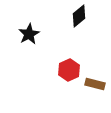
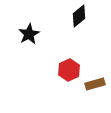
brown rectangle: rotated 30 degrees counterclockwise
